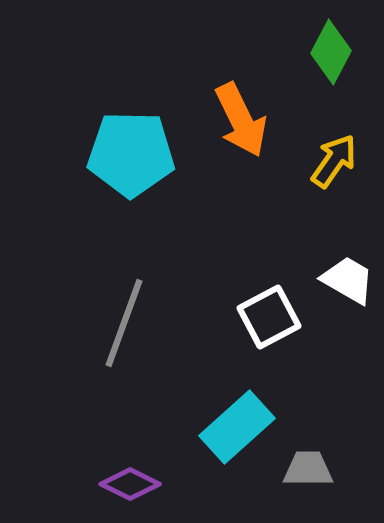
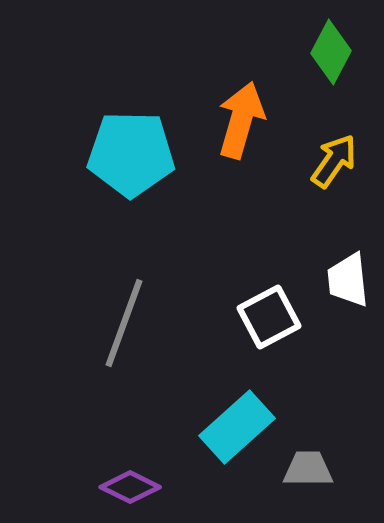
orange arrow: rotated 138 degrees counterclockwise
white trapezoid: rotated 126 degrees counterclockwise
purple diamond: moved 3 px down
